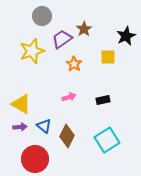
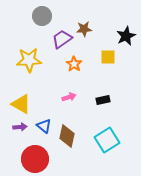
brown star: rotated 28 degrees clockwise
yellow star: moved 3 px left, 9 px down; rotated 15 degrees clockwise
brown diamond: rotated 15 degrees counterclockwise
